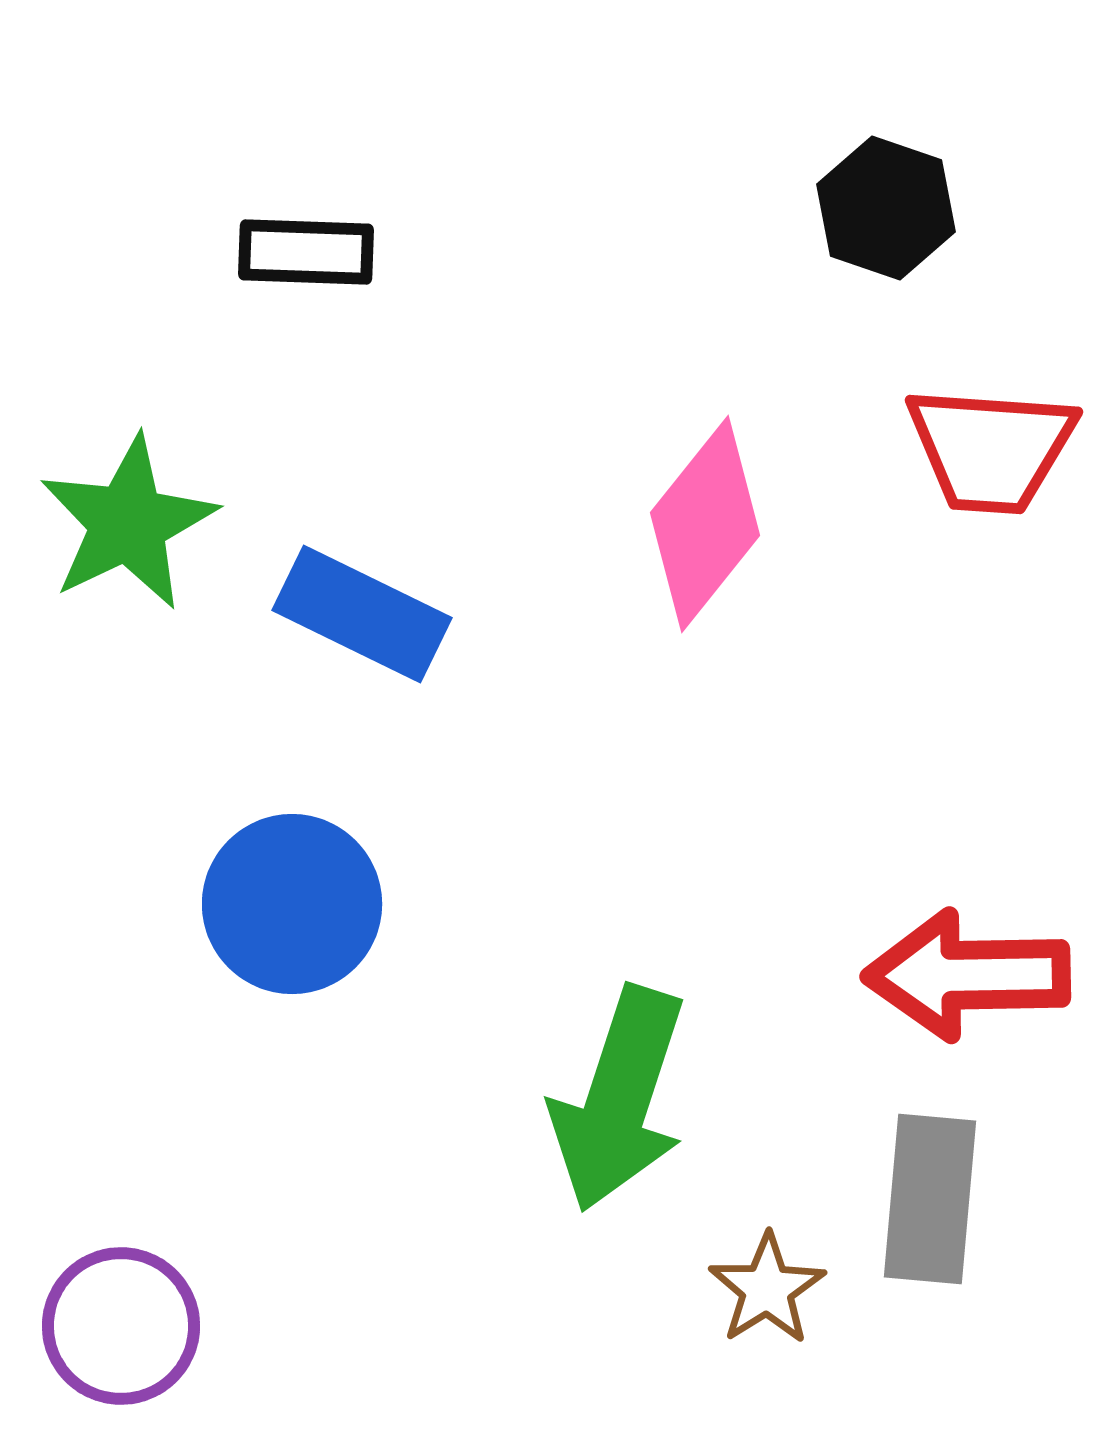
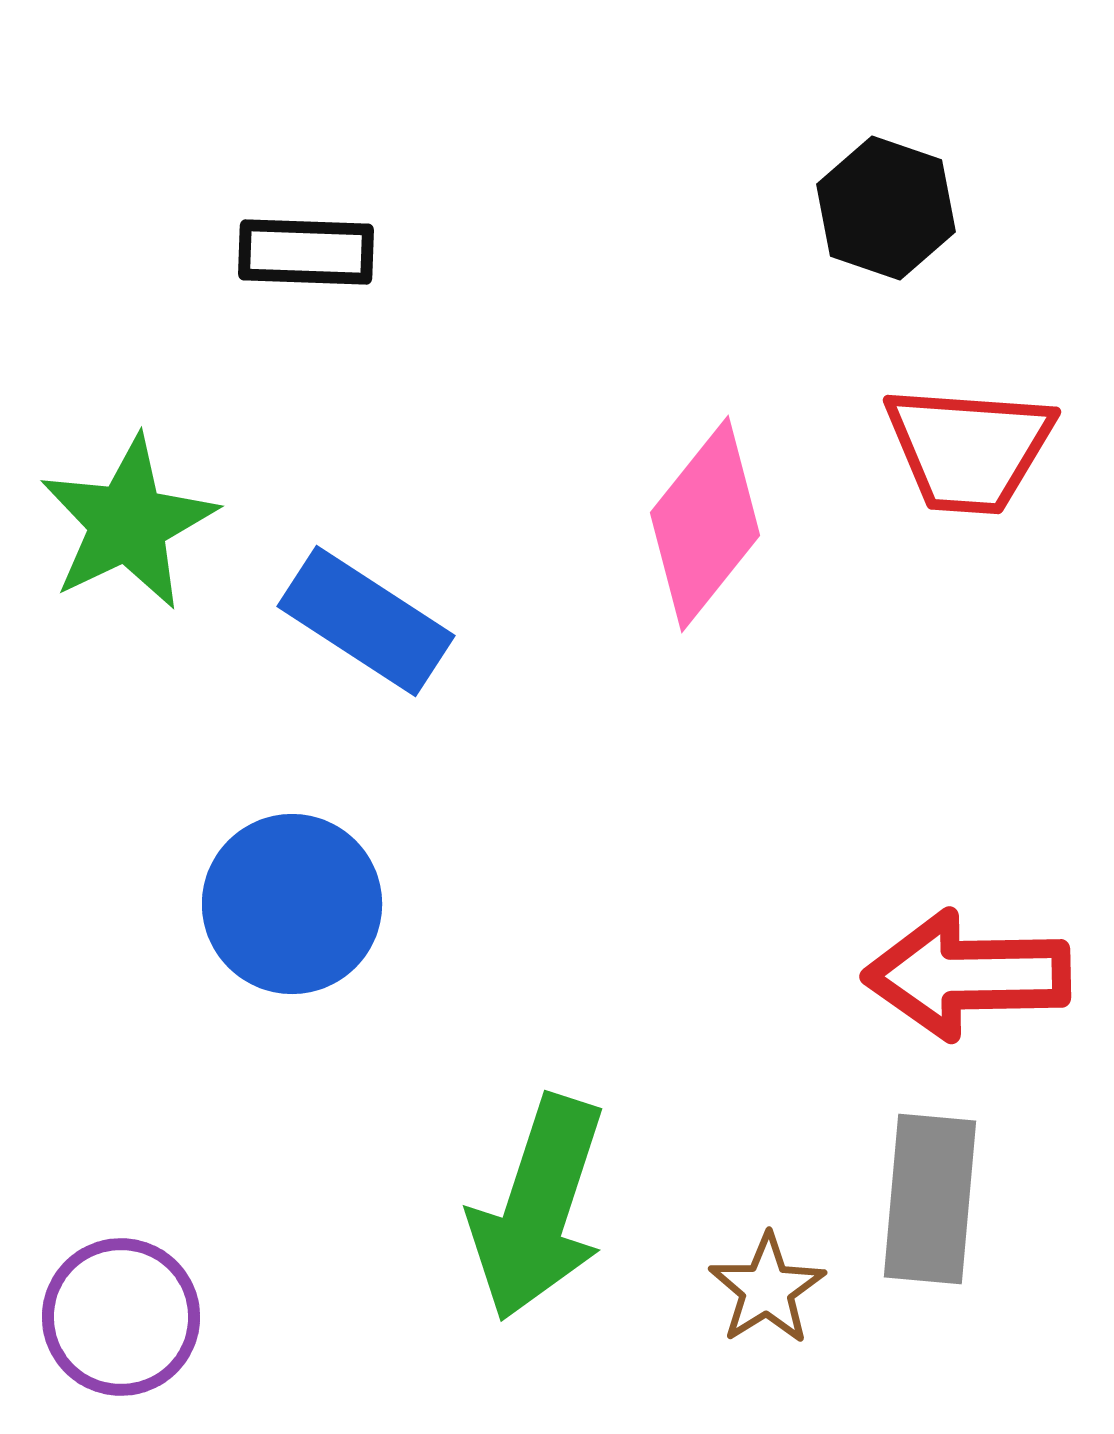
red trapezoid: moved 22 px left
blue rectangle: moved 4 px right, 7 px down; rotated 7 degrees clockwise
green arrow: moved 81 px left, 109 px down
purple circle: moved 9 px up
